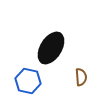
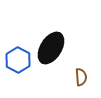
blue hexagon: moved 10 px left, 21 px up; rotated 15 degrees clockwise
